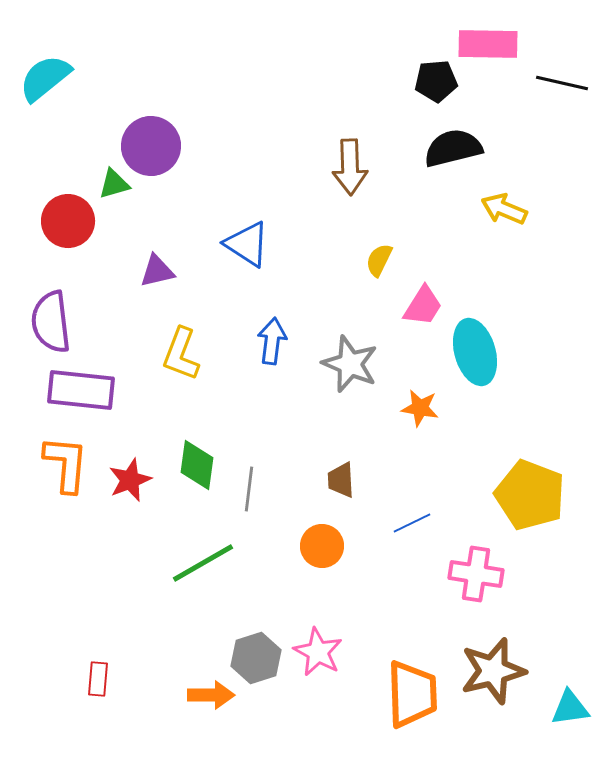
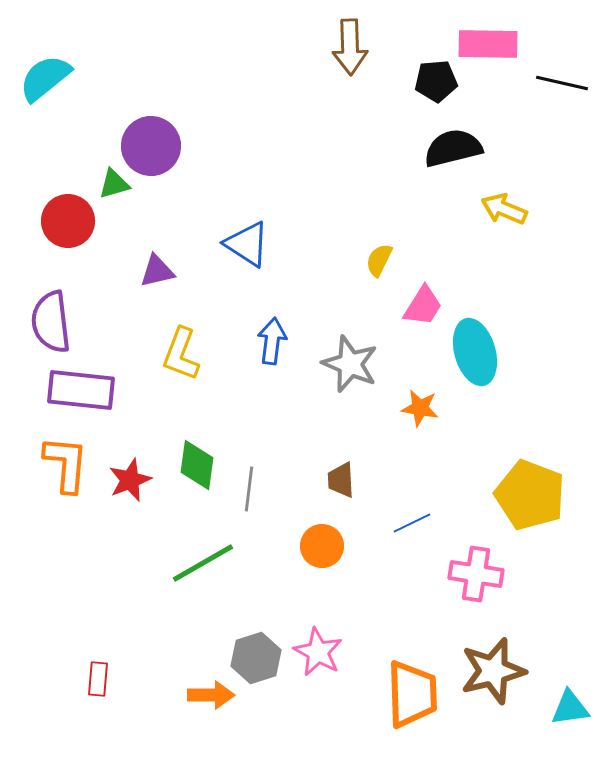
brown arrow: moved 120 px up
